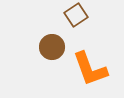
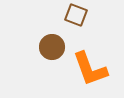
brown square: rotated 35 degrees counterclockwise
